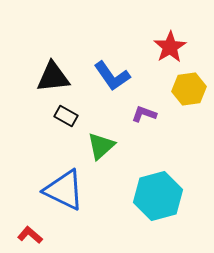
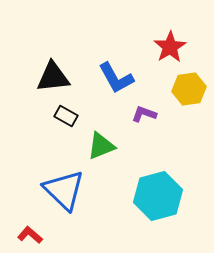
blue L-shape: moved 4 px right, 2 px down; rotated 6 degrees clockwise
green triangle: rotated 20 degrees clockwise
blue triangle: rotated 18 degrees clockwise
